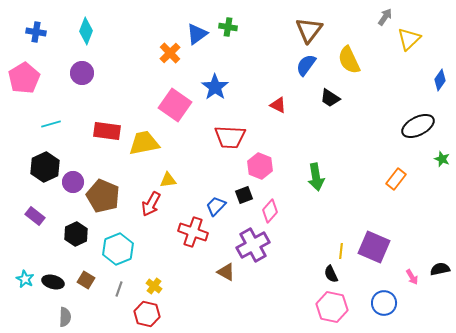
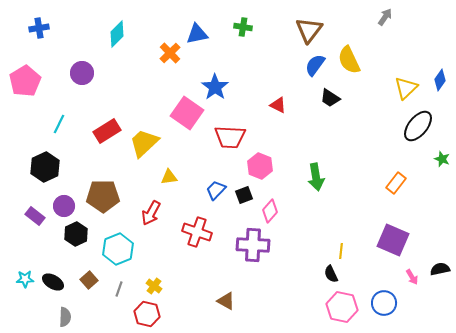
green cross at (228, 27): moved 15 px right
cyan diamond at (86, 31): moved 31 px right, 3 px down; rotated 24 degrees clockwise
blue cross at (36, 32): moved 3 px right, 4 px up; rotated 18 degrees counterclockwise
blue triangle at (197, 34): rotated 25 degrees clockwise
yellow triangle at (409, 39): moved 3 px left, 49 px down
blue semicircle at (306, 65): moved 9 px right
pink pentagon at (24, 78): moved 1 px right, 3 px down
pink square at (175, 105): moved 12 px right, 8 px down
cyan line at (51, 124): moved 8 px right; rotated 48 degrees counterclockwise
black ellipse at (418, 126): rotated 24 degrees counterclockwise
red rectangle at (107, 131): rotated 40 degrees counterclockwise
yellow trapezoid at (144, 143): rotated 32 degrees counterclockwise
orange rectangle at (396, 179): moved 4 px down
yellow triangle at (168, 180): moved 1 px right, 3 px up
purple circle at (73, 182): moved 9 px left, 24 px down
brown pentagon at (103, 196): rotated 24 degrees counterclockwise
red arrow at (151, 204): moved 9 px down
blue trapezoid at (216, 206): moved 16 px up
red cross at (193, 232): moved 4 px right
purple cross at (253, 245): rotated 32 degrees clockwise
purple square at (374, 247): moved 19 px right, 7 px up
brown triangle at (226, 272): moved 29 px down
cyan star at (25, 279): rotated 30 degrees counterclockwise
brown square at (86, 280): moved 3 px right; rotated 18 degrees clockwise
black ellipse at (53, 282): rotated 15 degrees clockwise
pink hexagon at (332, 307): moved 10 px right
